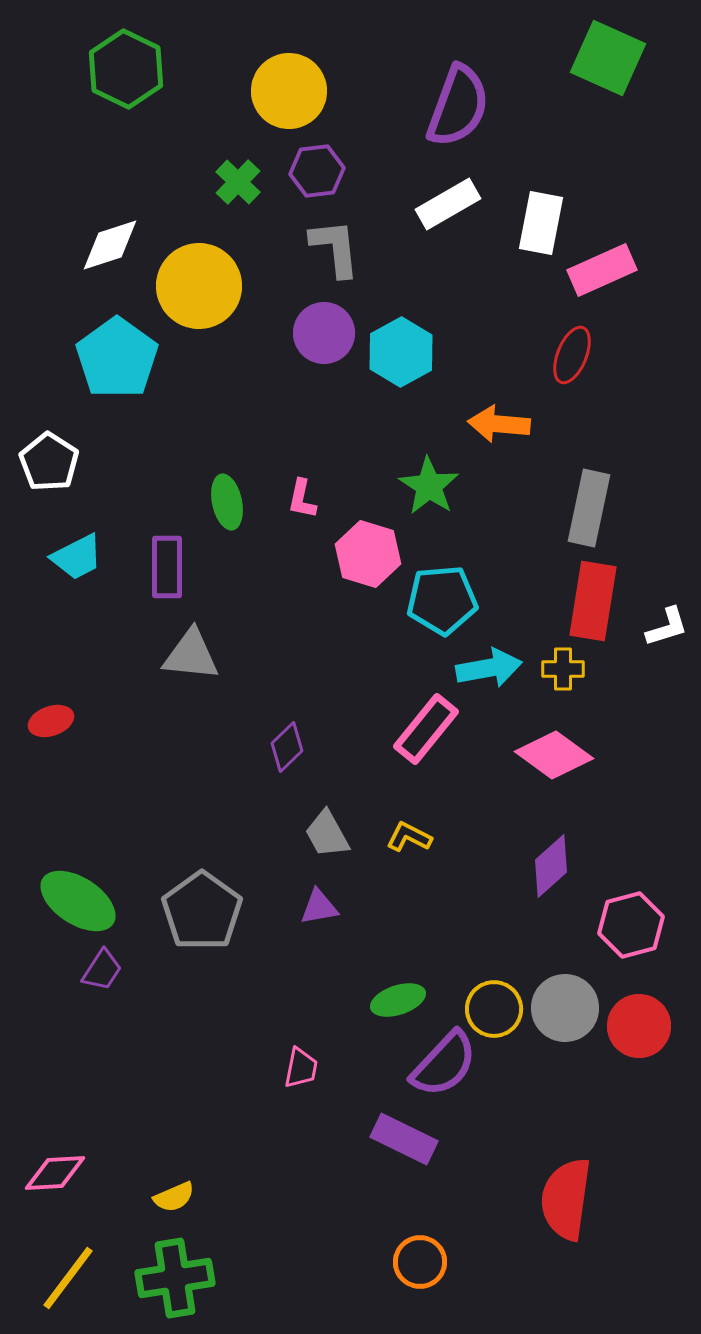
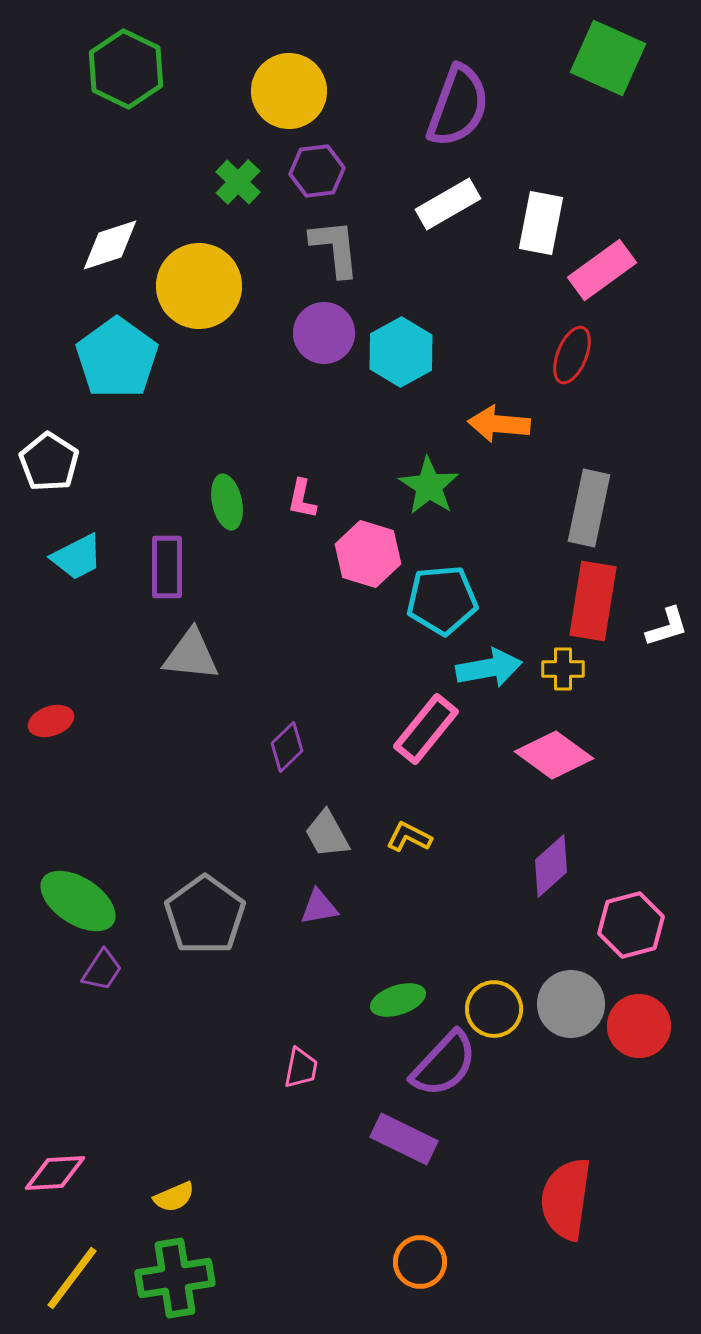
pink rectangle at (602, 270): rotated 12 degrees counterclockwise
gray pentagon at (202, 911): moved 3 px right, 4 px down
gray circle at (565, 1008): moved 6 px right, 4 px up
yellow line at (68, 1278): moved 4 px right
